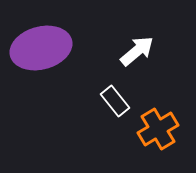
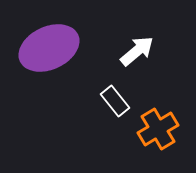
purple ellipse: moved 8 px right; rotated 10 degrees counterclockwise
